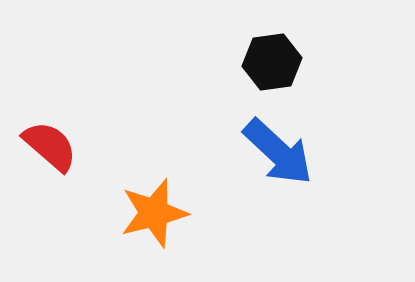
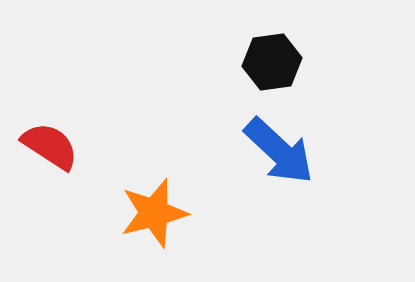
red semicircle: rotated 8 degrees counterclockwise
blue arrow: moved 1 px right, 1 px up
